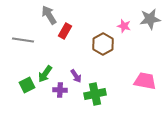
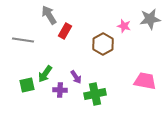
purple arrow: moved 1 px down
green square: rotated 14 degrees clockwise
